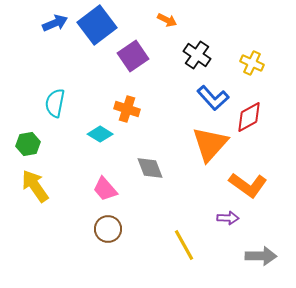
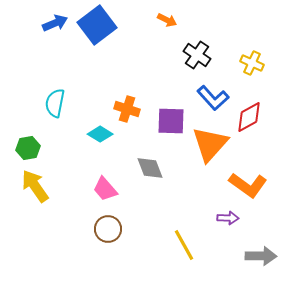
purple square: moved 38 px right, 65 px down; rotated 36 degrees clockwise
green hexagon: moved 4 px down
